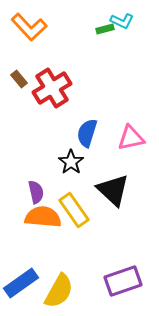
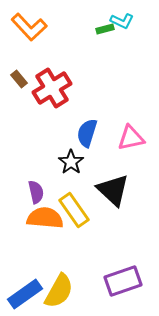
orange semicircle: moved 2 px right, 1 px down
blue rectangle: moved 4 px right, 11 px down
